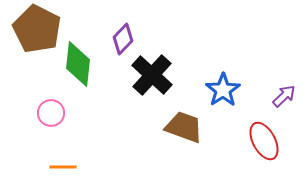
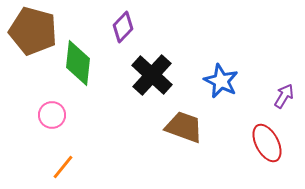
brown pentagon: moved 4 px left, 2 px down; rotated 12 degrees counterclockwise
purple diamond: moved 12 px up
green diamond: moved 1 px up
blue star: moved 2 px left, 9 px up; rotated 12 degrees counterclockwise
purple arrow: rotated 15 degrees counterclockwise
pink circle: moved 1 px right, 2 px down
red ellipse: moved 3 px right, 2 px down
orange line: rotated 52 degrees counterclockwise
